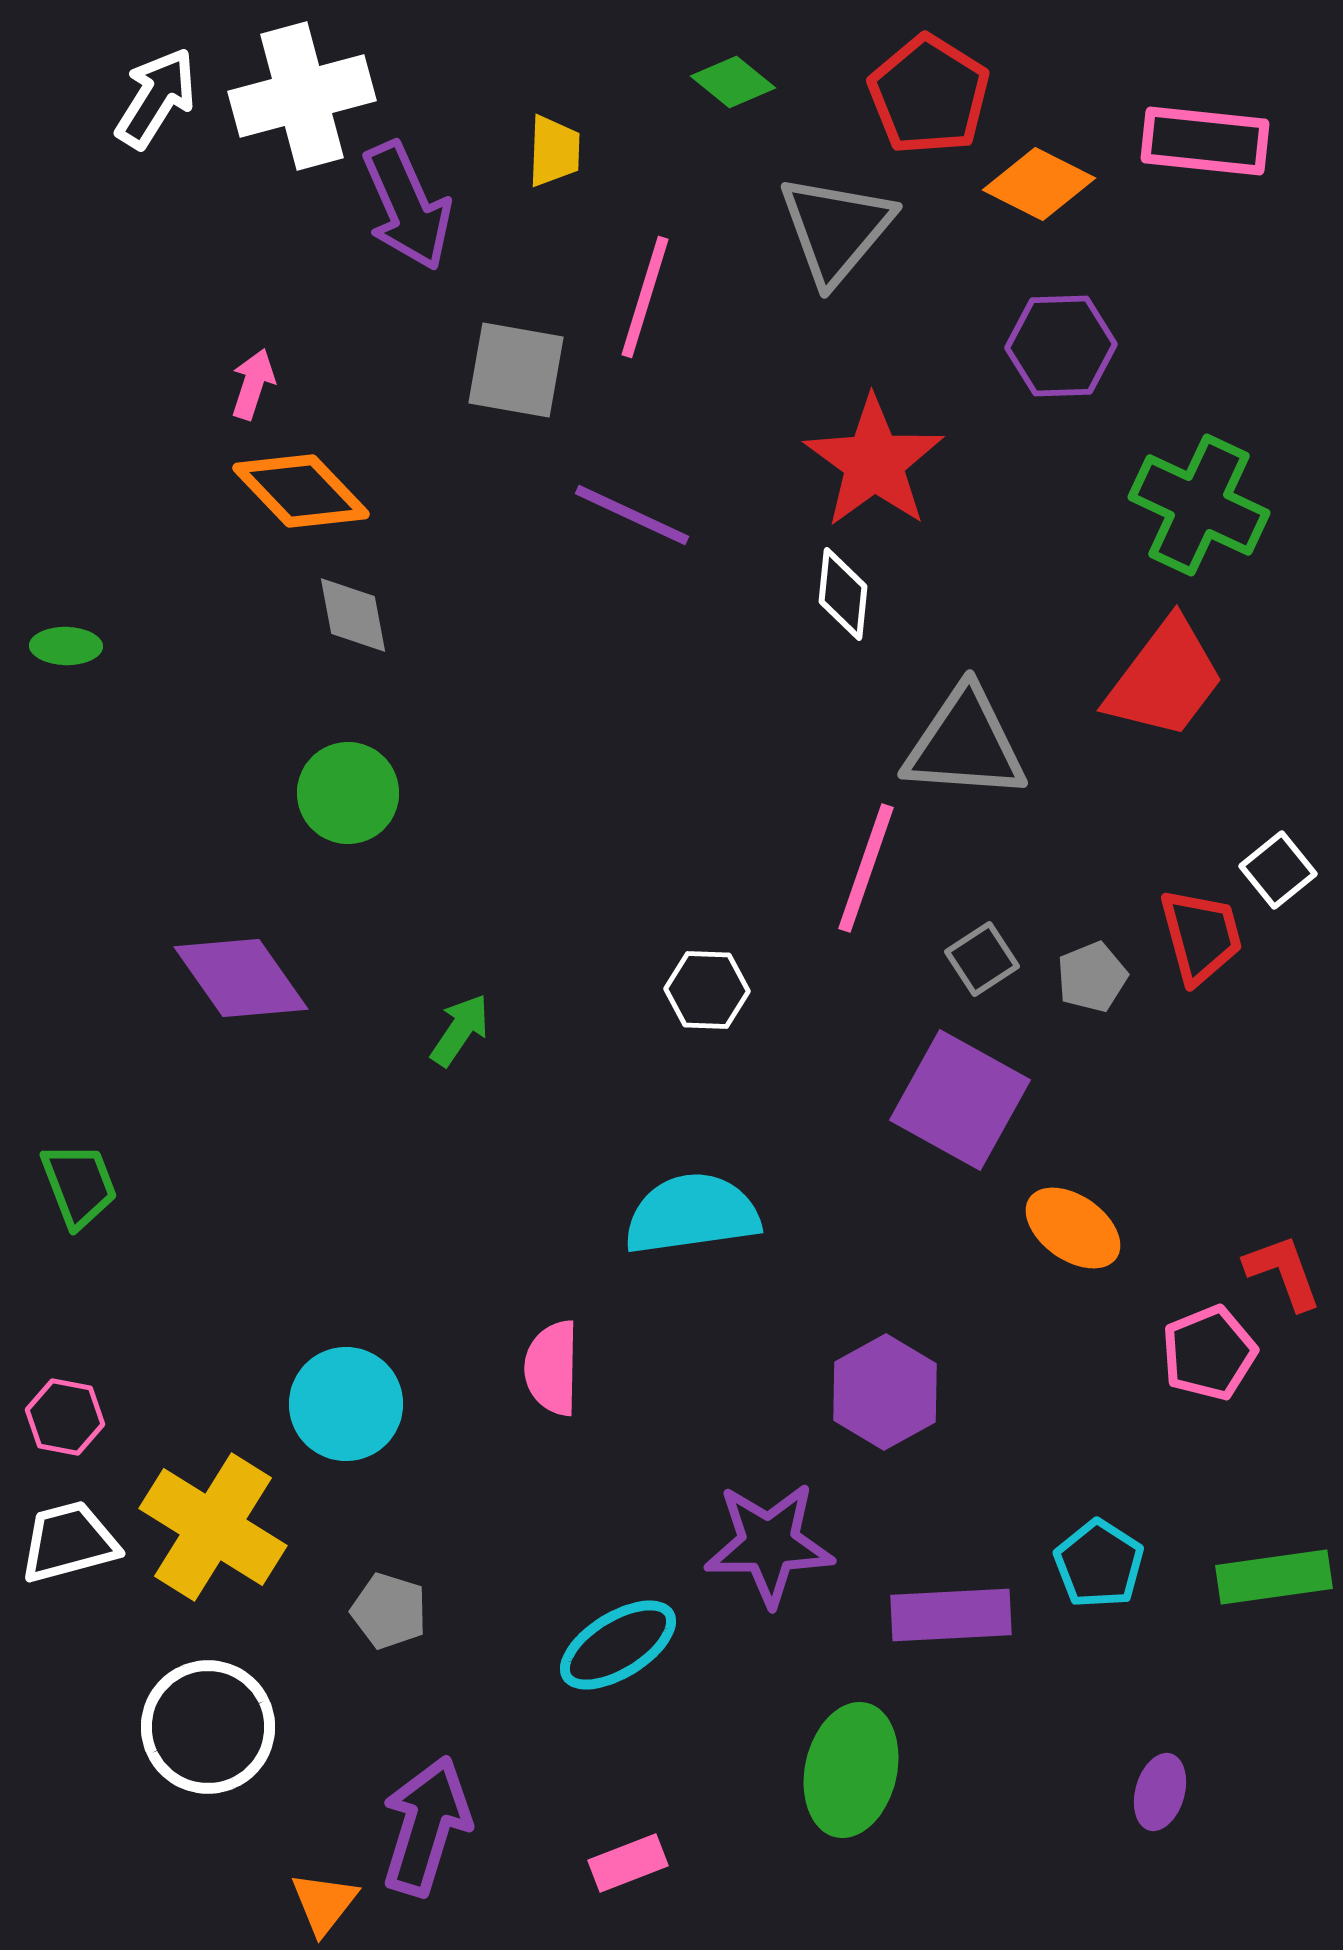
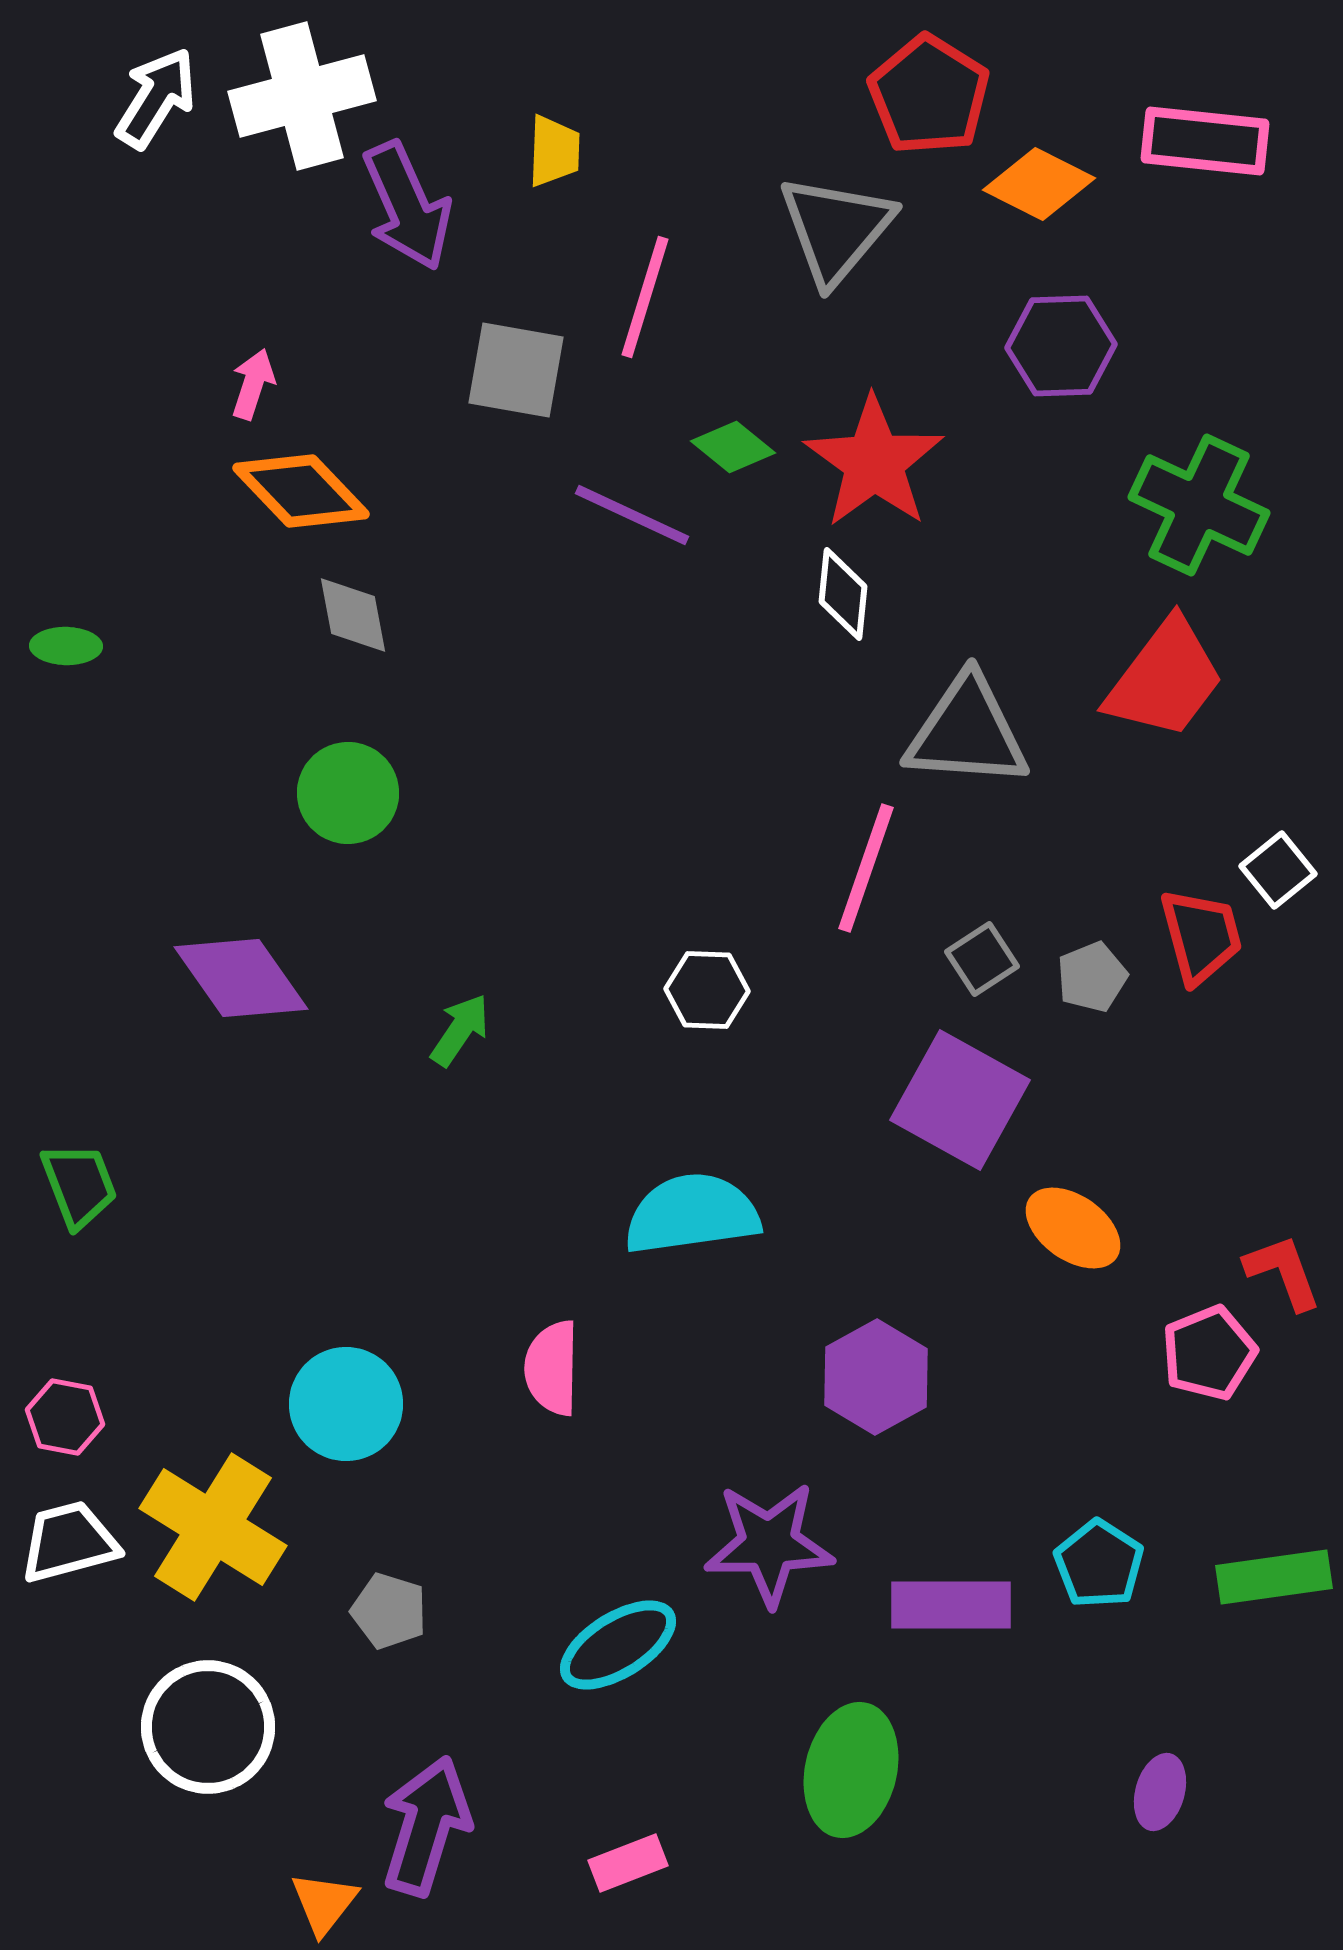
green diamond at (733, 82): moved 365 px down
gray triangle at (965, 744): moved 2 px right, 12 px up
purple hexagon at (885, 1392): moved 9 px left, 15 px up
purple rectangle at (951, 1615): moved 10 px up; rotated 3 degrees clockwise
